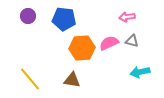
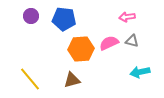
purple circle: moved 3 px right
orange hexagon: moved 1 px left, 1 px down
brown triangle: rotated 24 degrees counterclockwise
